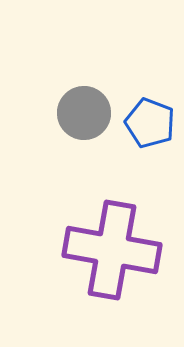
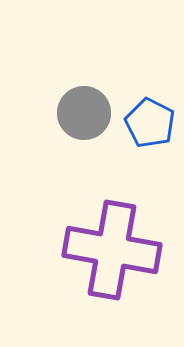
blue pentagon: rotated 6 degrees clockwise
